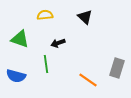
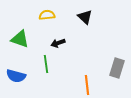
yellow semicircle: moved 2 px right
orange line: moved 1 px left, 5 px down; rotated 48 degrees clockwise
